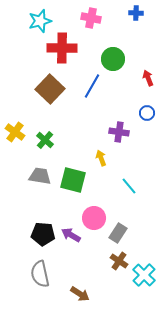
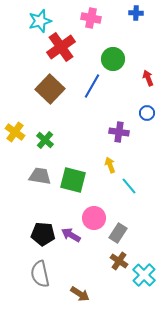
red cross: moved 1 px left, 1 px up; rotated 36 degrees counterclockwise
yellow arrow: moved 9 px right, 7 px down
